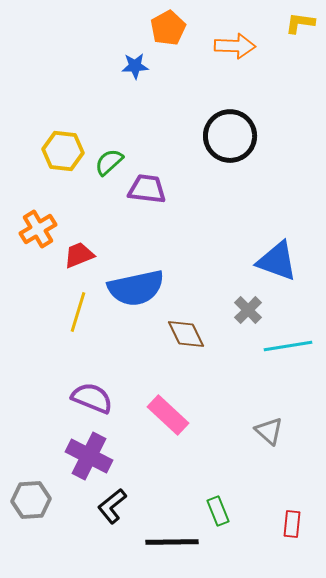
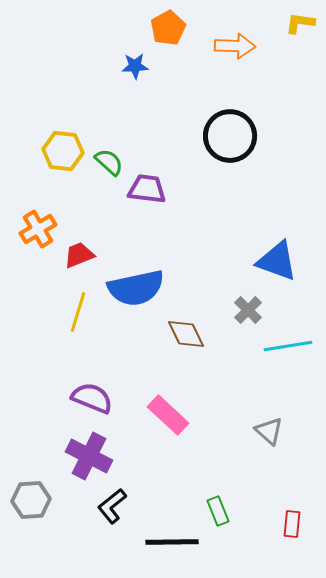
green semicircle: rotated 84 degrees clockwise
